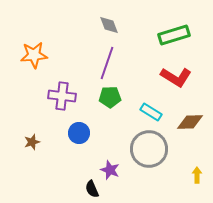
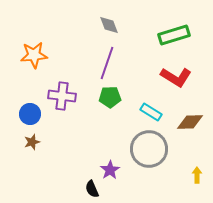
blue circle: moved 49 px left, 19 px up
purple star: rotated 18 degrees clockwise
